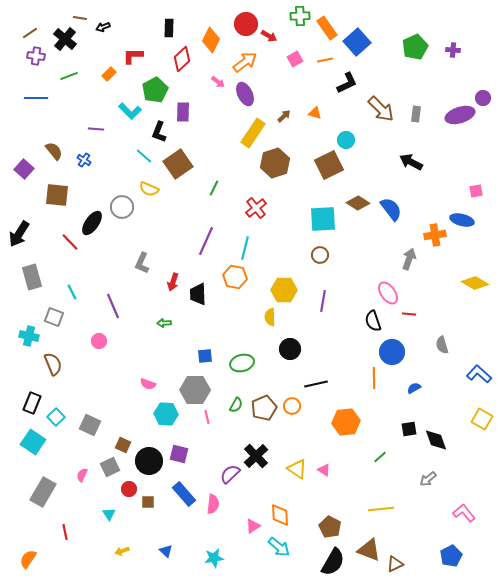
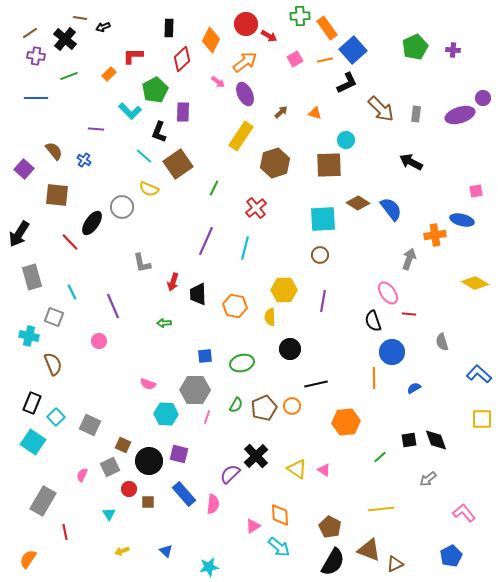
blue square at (357, 42): moved 4 px left, 8 px down
brown arrow at (284, 116): moved 3 px left, 4 px up
yellow rectangle at (253, 133): moved 12 px left, 3 px down
brown square at (329, 165): rotated 24 degrees clockwise
gray L-shape at (142, 263): rotated 35 degrees counterclockwise
orange hexagon at (235, 277): moved 29 px down
gray semicircle at (442, 345): moved 3 px up
pink line at (207, 417): rotated 32 degrees clockwise
yellow square at (482, 419): rotated 30 degrees counterclockwise
black square at (409, 429): moved 11 px down
gray rectangle at (43, 492): moved 9 px down
cyan star at (214, 558): moved 5 px left, 9 px down
